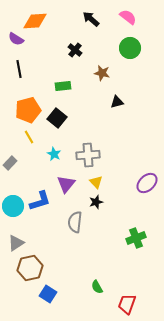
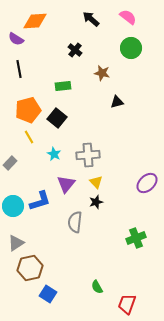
green circle: moved 1 px right
